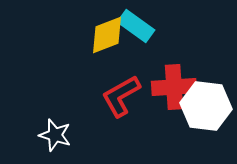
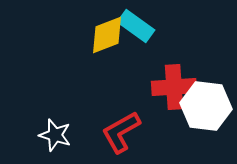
red L-shape: moved 36 px down
